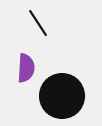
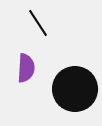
black circle: moved 13 px right, 7 px up
